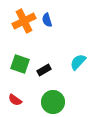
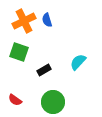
green square: moved 1 px left, 12 px up
